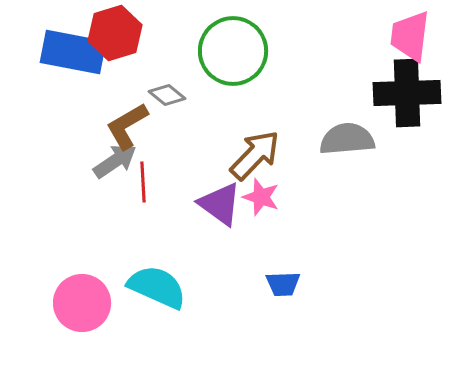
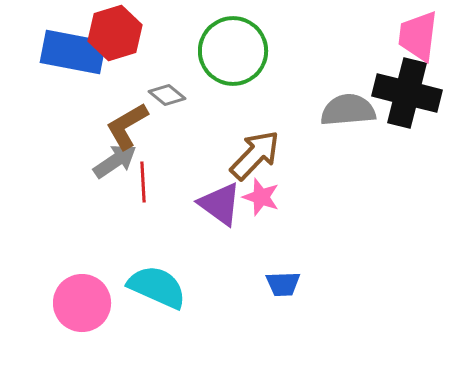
pink trapezoid: moved 8 px right
black cross: rotated 16 degrees clockwise
gray semicircle: moved 1 px right, 29 px up
